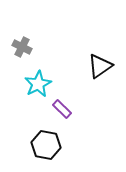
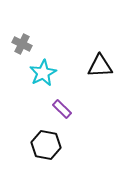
gray cross: moved 3 px up
black triangle: rotated 32 degrees clockwise
cyan star: moved 5 px right, 11 px up
